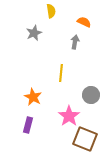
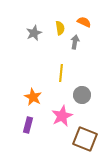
yellow semicircle: moved 9 px right, 17 px down
gray circle: moved 9 px left
pink star: moved 7 px left; rotated 10 degrees clockwise
